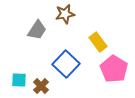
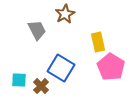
brown star: rotated 18 degrees counterclockwise
gray trapezoid: rotated 60 degrees counterclockwise
yellow rectangle: rotated 24 degrees clockwise
blue square: moved 5 px left, 4 px down; rotated 12 degrees counterclockwise
pink pentagon: moved 3 px left, 2 px up
